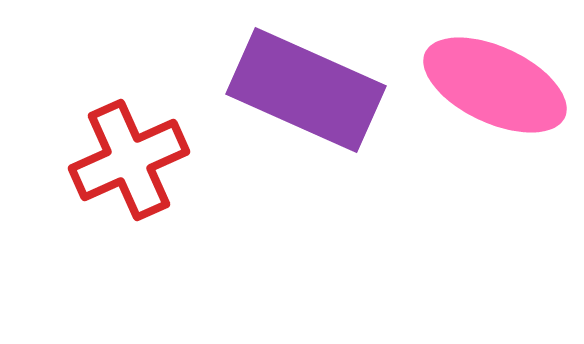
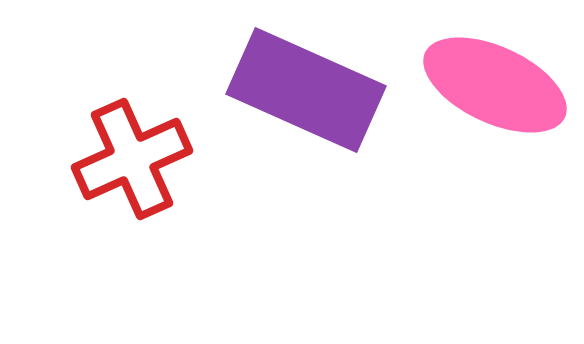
red cross: moved 3 px right, 1 px up
